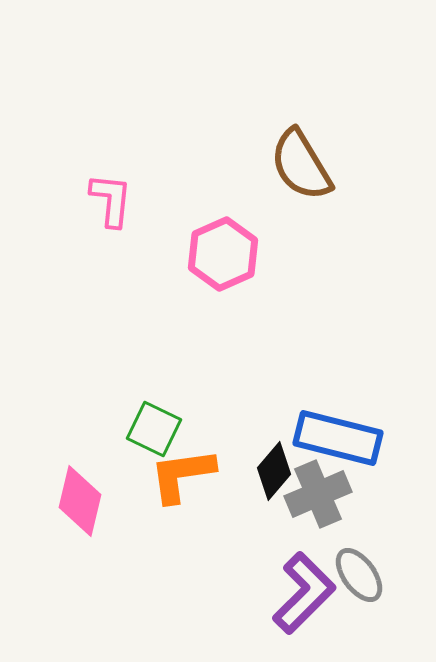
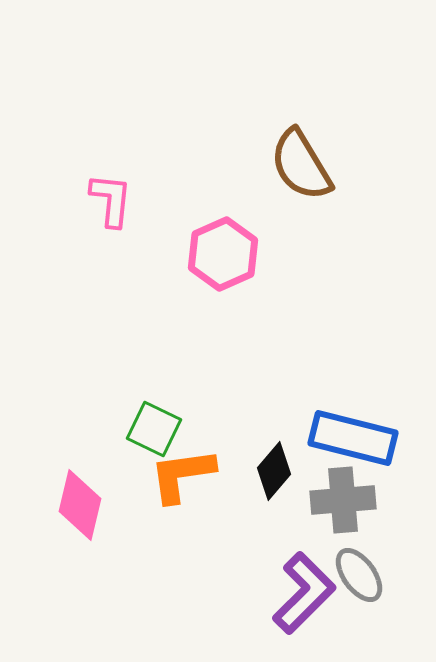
blue rectangle: moved 15 px right
gray cross: moved 25 px right, 6 px down; rotated 18 degrees clockwise
pink diamond: moved 4 px down
